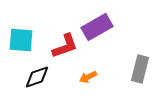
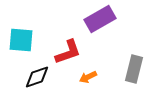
purple rectangle: moved 3 px right, 8 px up
red L-shape: moved 3 px right, 6 px down
gray rectangle: moved 6 px left
